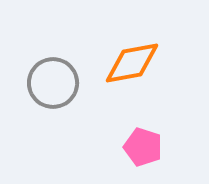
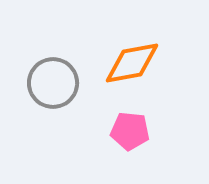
pink pentagon: moved 13 px left, 16 px up; rotated 12 degrees counterclockwise
